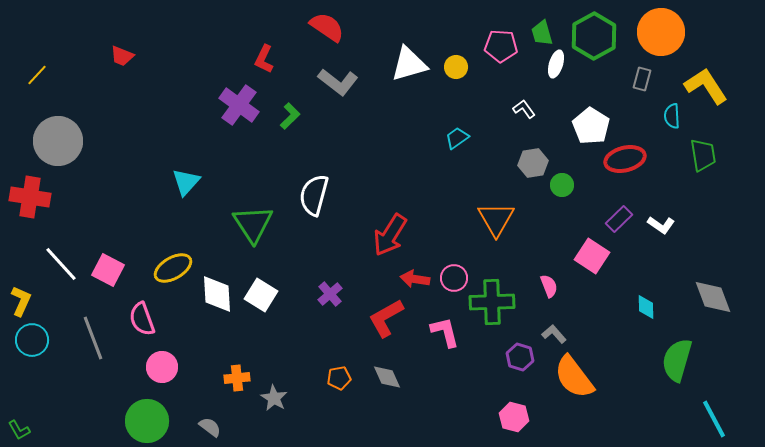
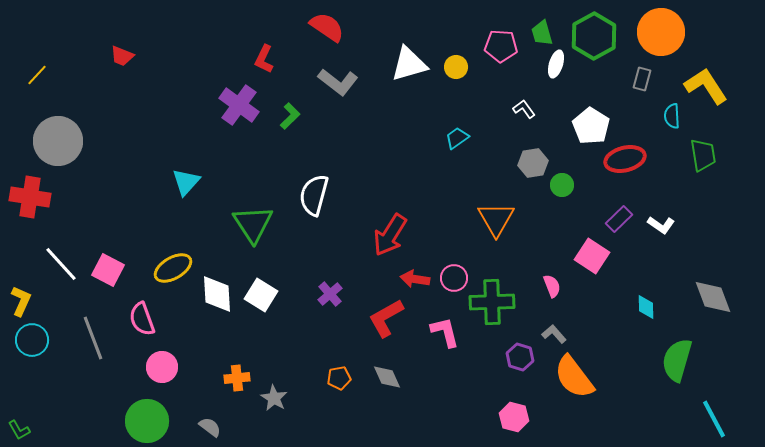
pink semicircle at (549, 286): moved 3 px right
